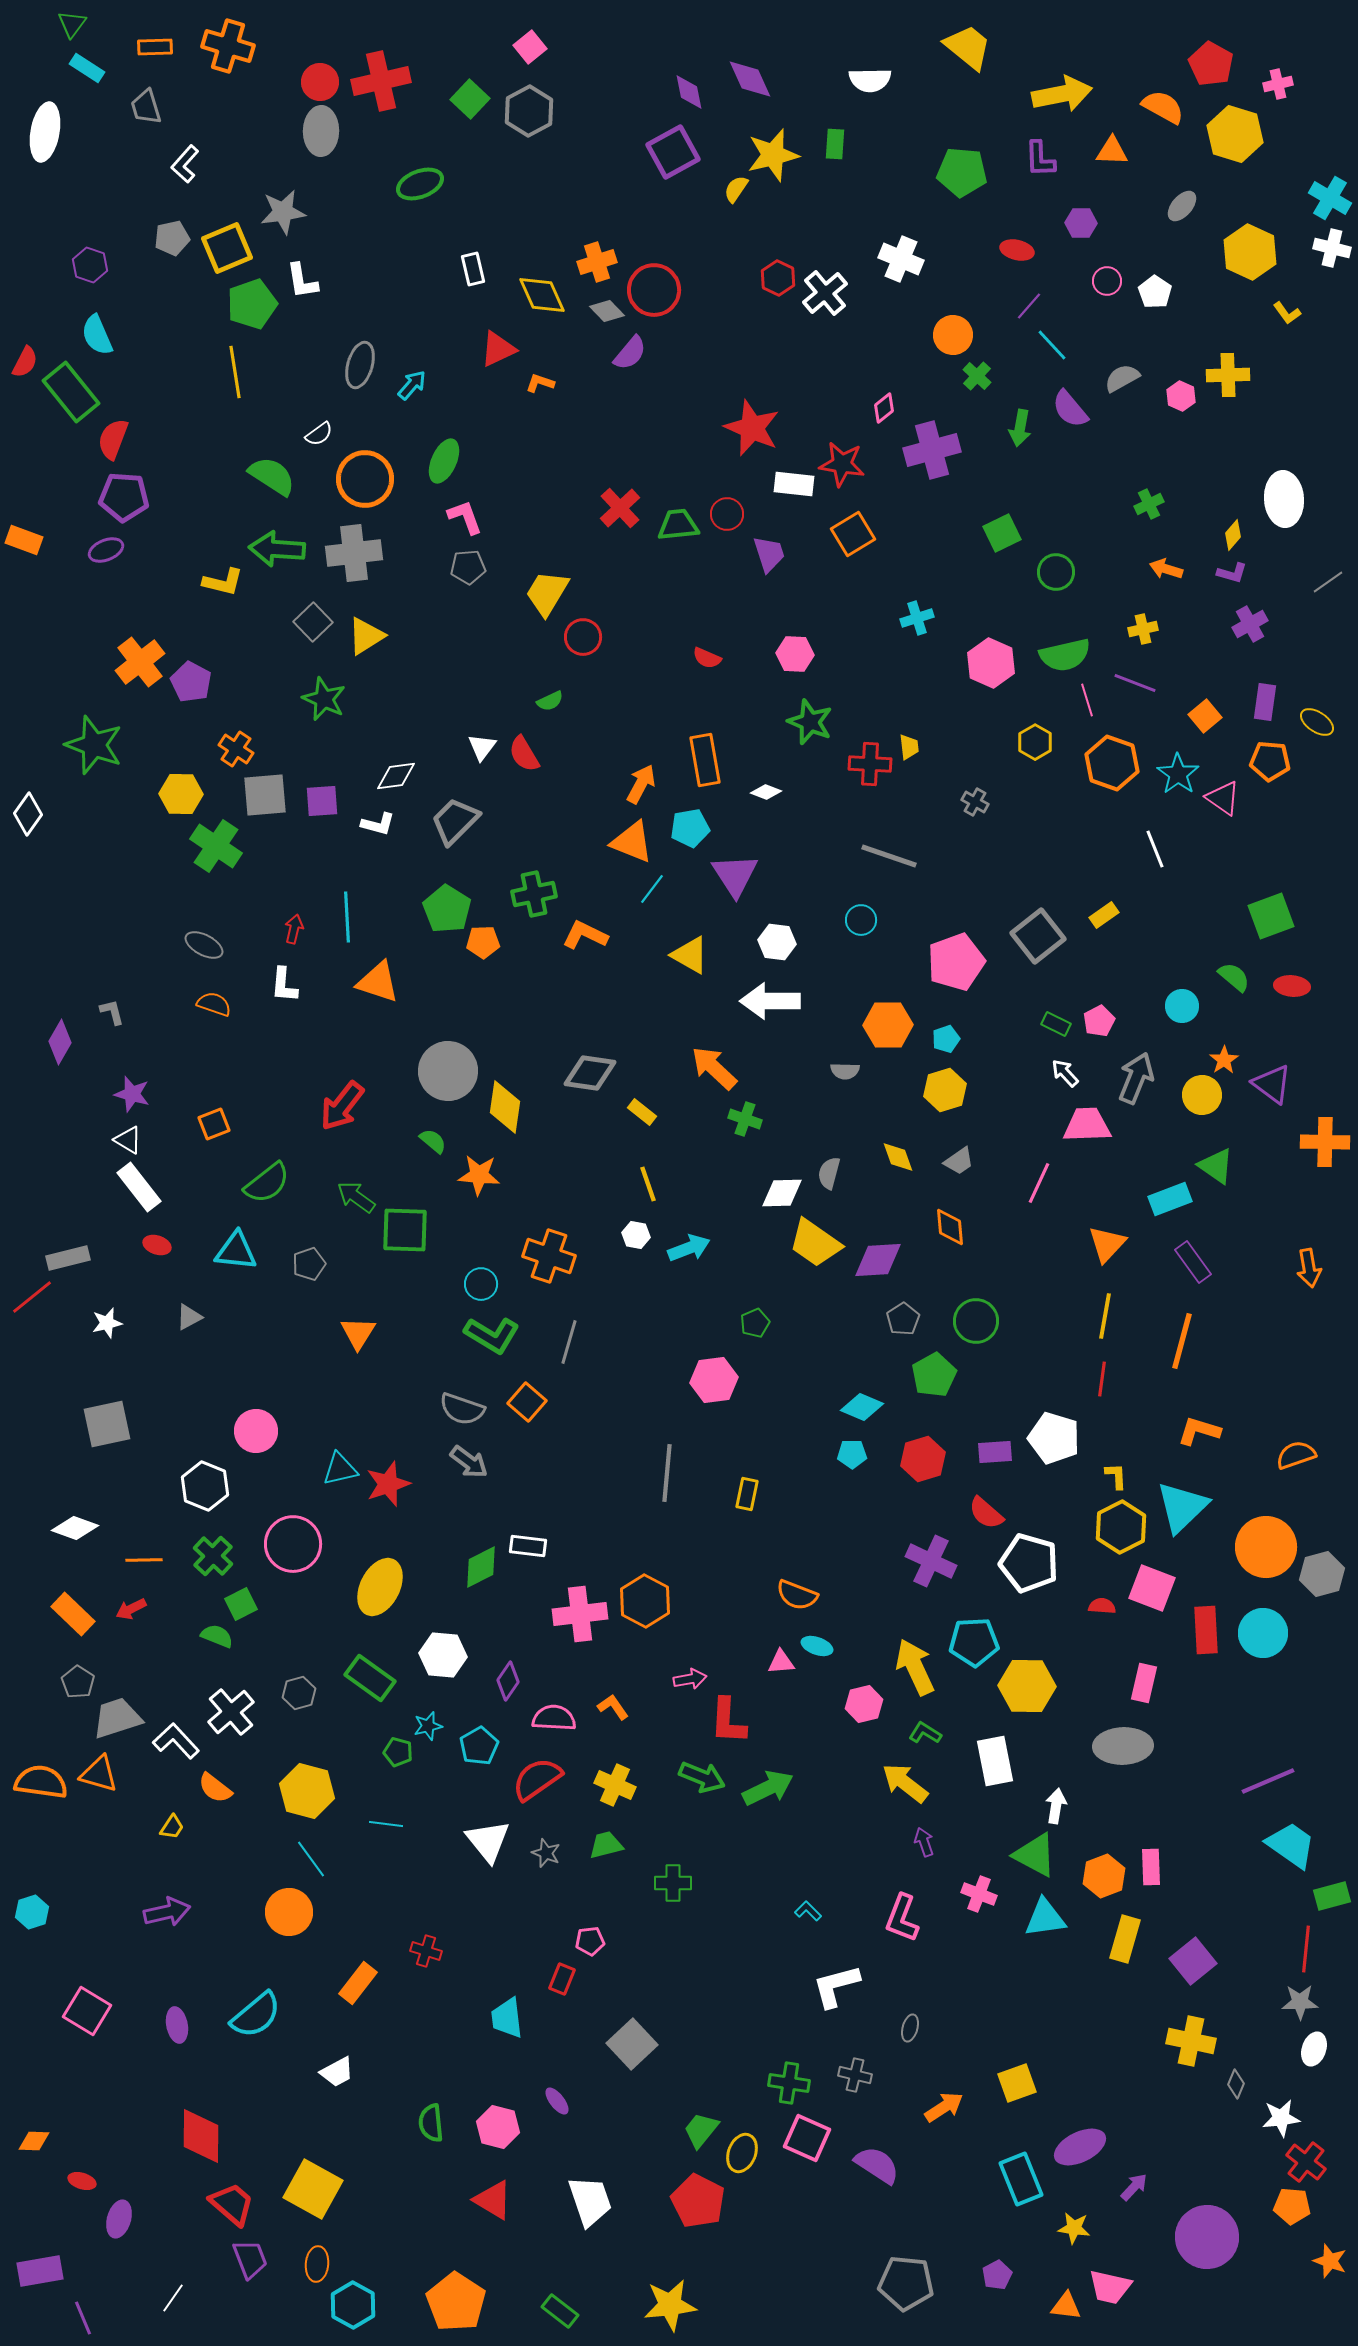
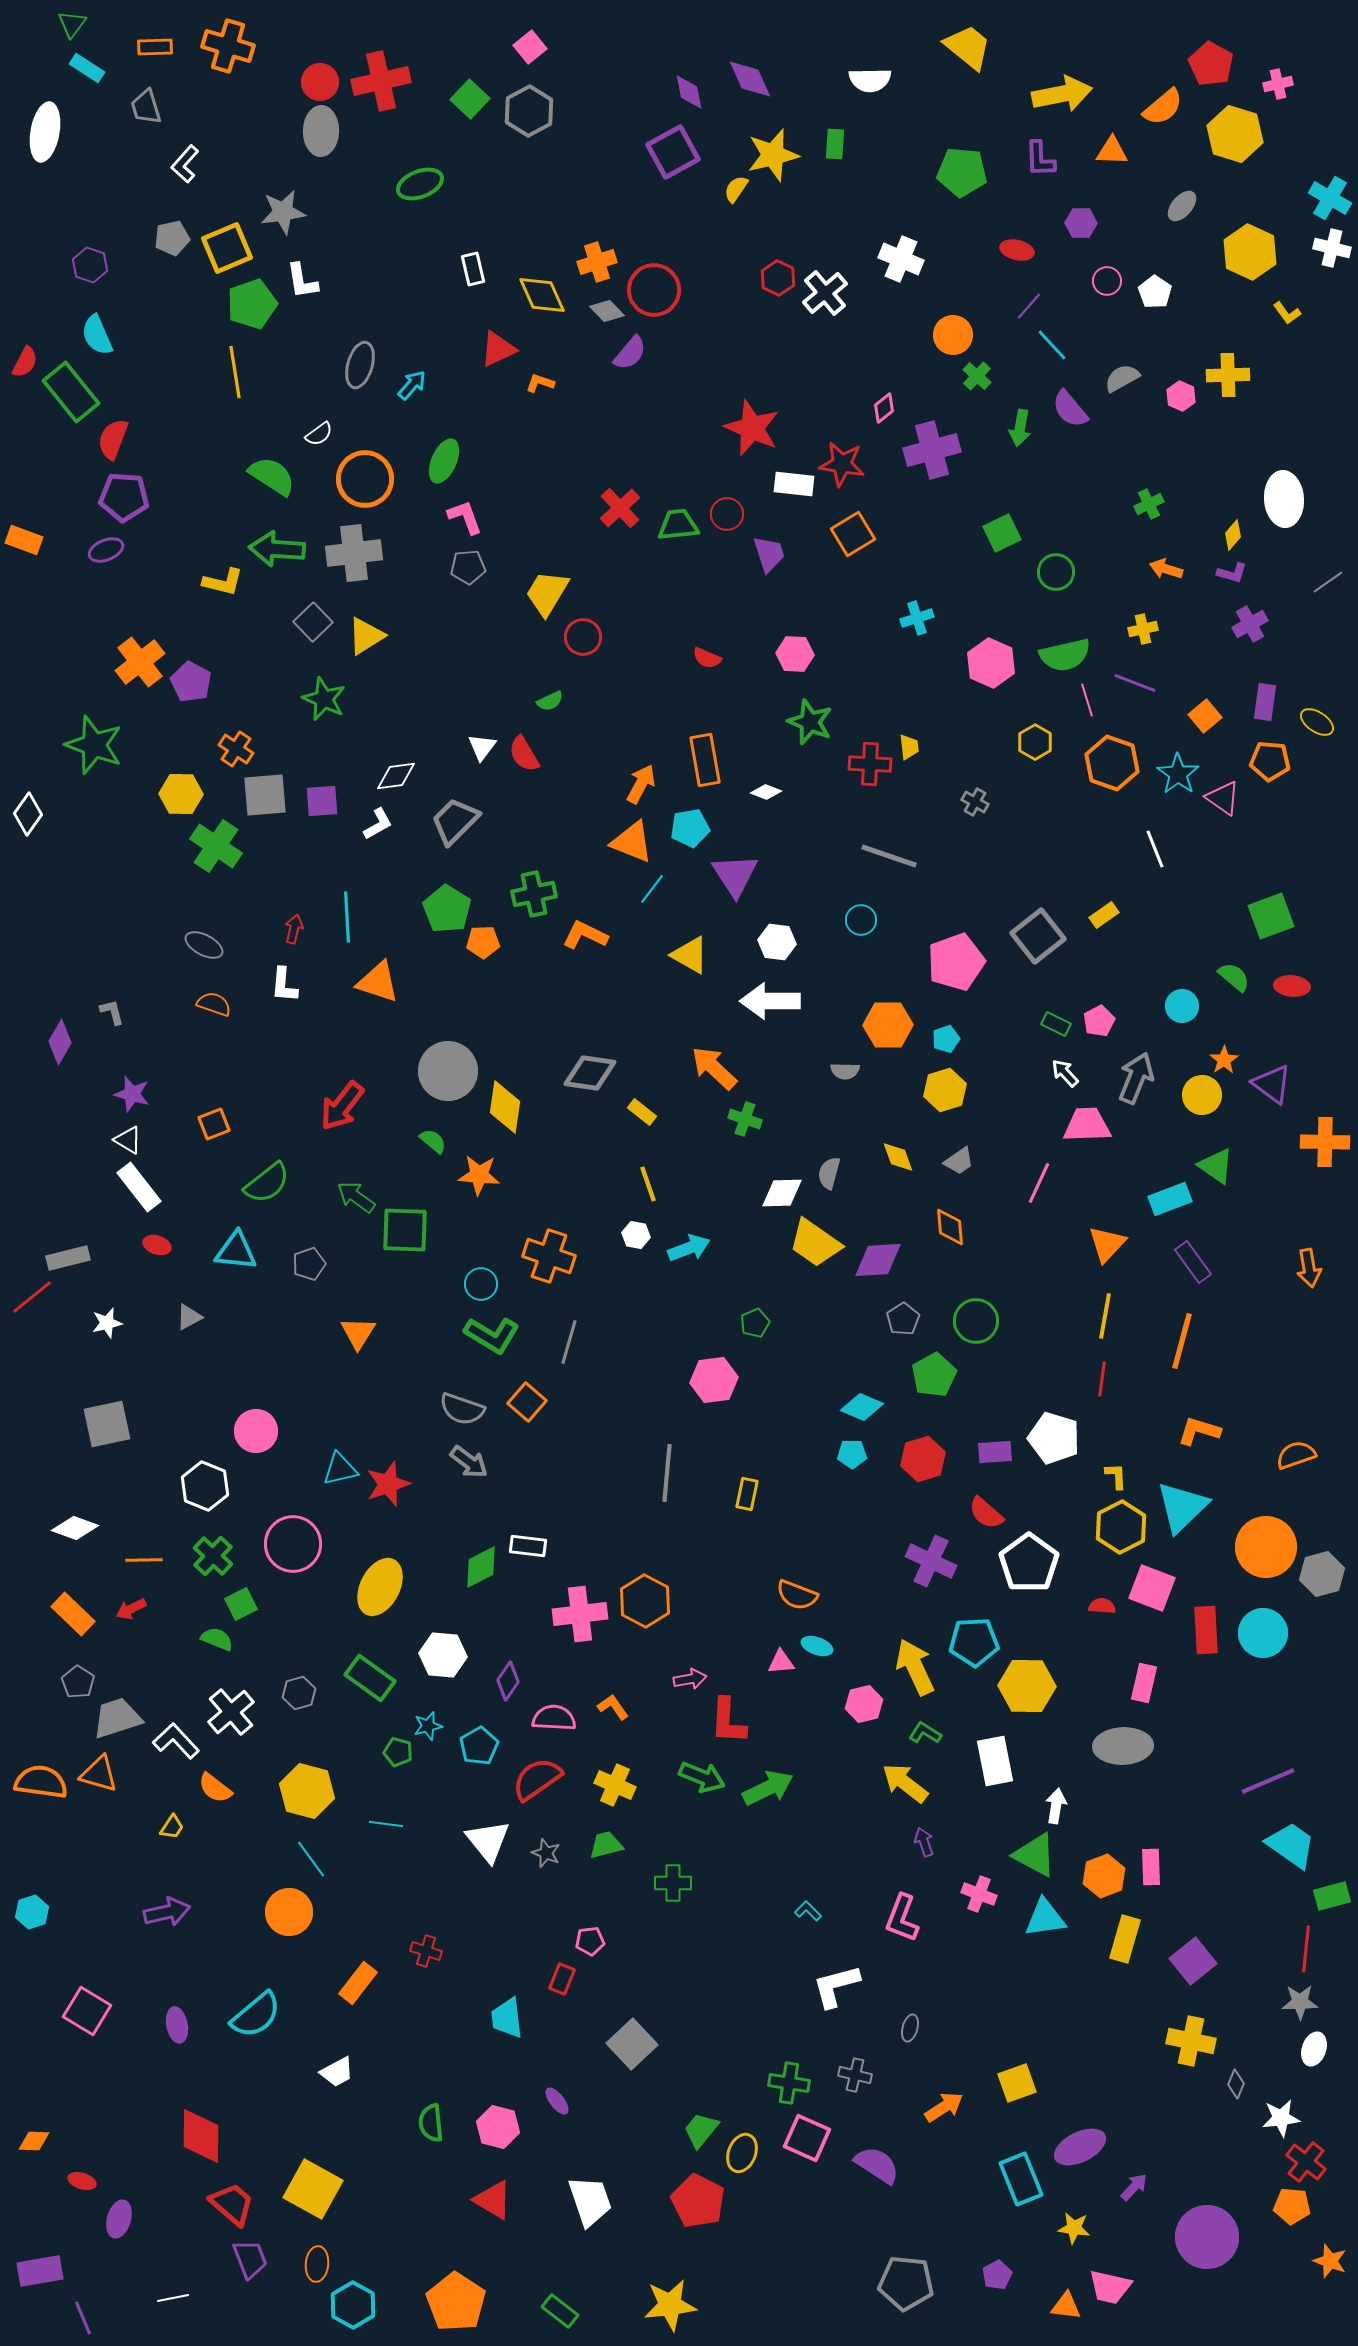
orange semicircle at (1163, 107): rotated 111 degrees clockwise
white L-shape at (378, 824): rotated 44 degrees counterclockwise
white pentagon at (1029, 1563): rotated 20 degrees clockwise
green semicircle at (217, 1636): moved 3 px down
white line at (173, 2298): rotated 44 degrees clockwise
